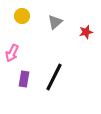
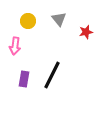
yellow circle: moved 6 px right, 5 px down
gray triangle: moved 4 px right, 3 px up; rotated 28 degrees counterclockwise
pink arrow: moved 3 px right, 7 px up; rotated 18 degrees counterclockwise
black line: moved 2 px left, 2 px up
